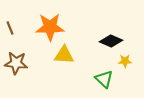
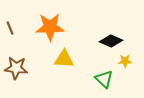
yellow triangle: moved 4 px down
brown star: moved 5 px down
